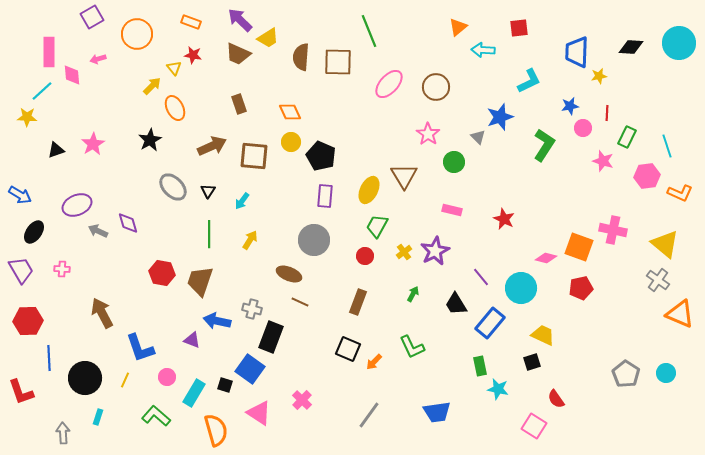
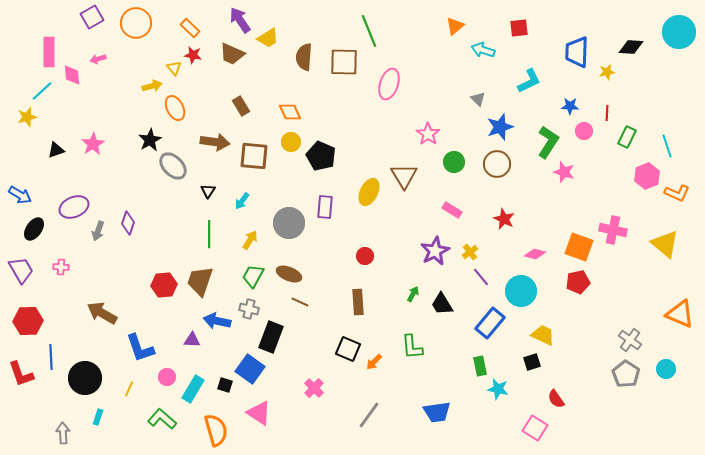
purple arrow at (240, 20): rotated 12 degrees clockwise
orange rectangle at (191, 22): moved 1 px left, 6 px down; rotated 24 degrees clockwise
orange triangle at (458, 27): moved 3 px left, 1 px up
orange circle at (137, 34): moved 1 px left, 11 px up
cyan circle at (679, 43): moved 11 px up
cyan arrow at (483, 50): rotated 15 degrees clockwise
brown trapezoid at (238, 54): moved 6 px left
brown semicircle at (301, 57): moved 3 px right
brown square at (338, 62): moved 6 px right
yellow star at (599, 76): moved 8 px right, 4 px up
pink ellipse at (389, 84): rotated 24 degrees counterclockwise
yellow arrow at (152, 86): rotated 30 degrees clockwise
brown circle at (436, 87): moved 61 px right, 77 px down
brown rectangle at (239, 104): moved 2 px right, 2 px down; rotated 12 degrees counterclockwise
blue star at (570, 106): rotated 12 degrees clockwise
yellow star at (27, 117): rotated 18 degrees counterclockwise
blue star at (500, 117): moved 10 px down
pink circle at (583, 128): moved 1 px right, 3 px down
gray triangle at (478, 137): moved 38 px up
green L-shape at (544, 145): moved 4 px right, 3 px up
brown arrow at (212, 146): moved 3 px right, 4 px up; rotated 32 degrees clockwise
pink star at (603, 161): moved 39 px left, 11 px down
pink hexagon at (647, 176): rotated 15 degrees counterclockwise
gray ellipse at (173, 187): moved 21 px up
yellow ellipse at (369, 190): moved 2 px down
orange L-shape at (680, 193): moved 3 px left
purple rectangle at (325, 196): moved 11 px down
purple ellipse at (77, 205): moved 3 px left, 2 px down
pink rectangle at (452, 210): rotated 18 degrees clockwise
purple diamond at (128, 223): rotated 35 degrees clockwise
green trapezoid at (377, 226): moved 124 px left, 50 px down
gray arrow at (98, 231): rotated 96 degrees counterclockwise
black ellipse at (34, 232): moved 3 px up
gray circle at (314, 240): moved 25 px left, 17 px up
yellow cross at (404, 252): moved 66 px right
pink diamond at (546, 258): moved 11 px left, 4 px up
pink cross at (62, 269): moved 1 px left, 2 px up
red hexagon at (162, 273): moved 2 px right, 12 px down; rotated 15 degrees counterclockwise
gray cross at (658, 280): moved 28 px left, 60 px down
cyan circle at (521, 288): moved 3 px down
red pentagon at (581, 288): moved 3 px left, 6 px up
brown rectangle at (358, 302): rotated 25 degrees counterclockwise
black trapezoid at (456, 304): moved 14 px left
gray cross at (252, 309): moved 3 px left
brown arrow at (102, 313): rotated 32 degrees counterclockwise
purple triangle at (192, 340): rotated 18 degrees counterclockwise
green L-shape at (412, 347): rotated 20 degrees clockwise
blue line at (49, 358): moved 2 px right, 1 px up
cyan circle at (666, 373): moved 4 px up
yellow line at (125, 380): moved 4 px right, 9 px down
red L-shape at (21, 392): moved 18 px up
cyan rectangle at (194, 393): moved 1 px left, 4 px up
pink cross at (302, 400): moved 12 px right, 12 px up
green L-shape at (156, 416): moved 6 px right, 3 px down
pink square at (534, 426): moved 1 px right, 2 px down
